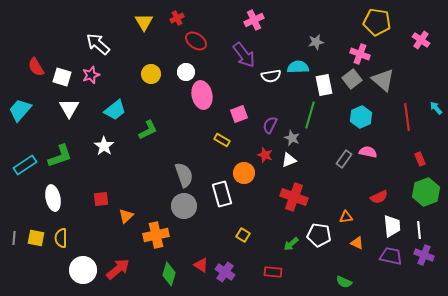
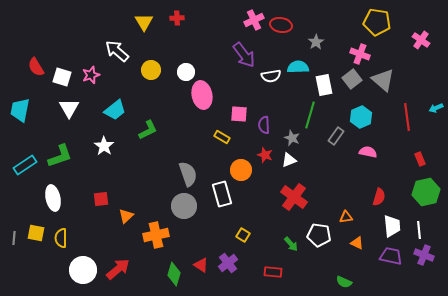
red cross at (177, 18): rotated 24 degrees clockwise
red ellipse at (196, 41): moved 85 px right, 16 px up; rotated 25 degrees counterclockwise
gray star at (316, 42): rotated 21 degrees counterclockwise
white arrow at (98, 44): moved 19 px right, 7 px down
yellow circle at (151, 74): moved 4 px up
cyan arrow at (436, 108): rotated 72 degrees counterclockwise
cyan trapezoid at (20, 110): rotated 30 degrees counterclockwise
pink square at (239, 114): rotated 24 degrees clockwise
purple semicircle at (270, 125): moved 6 px left; rotated 30 degrees counterclockwise
yellow rectangle at (222, 140): moved 3 px up
gray rectangle at (344, 159): moved 8 px left, 23 px up
orange circle at (244, 173): moved 3 px left, 3 px up
gray semicircle at (184, 175): moved 4 px right, 1 px up
green hexagon at (426, 192): rotated 8 degrees clockwise
red cross at (294, 197): rotated 16 degrees clockwise
red semicircle at (379, 197): rotated 48 degrees counterclockwise
yellow square at (36, 238): moved 5 px up
green arrow at (291, 244): rotated 91 degrees counterclockwise
purple cross at (225, 272): moved 3 px right, 9 px up; rotated 18 degrees clockwise
green diamond at (169, 274): moved 5 px right
